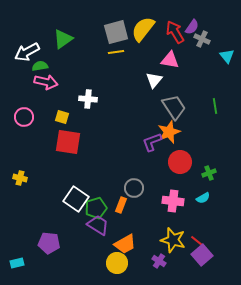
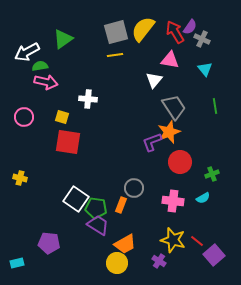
purple semicircle: moved 2 px left
yellow line: moved 1 px left, 3 px down
cyan triangle: moved 22 px left, 13 px down
green cross: moved 3 px right, 1 px down
green pentagon: rotated 25 degrees clockwise
purple square: moved 12 px right
